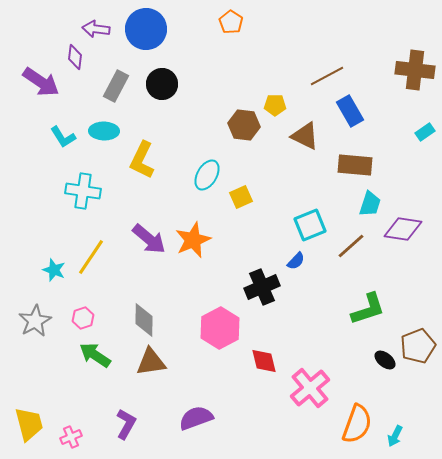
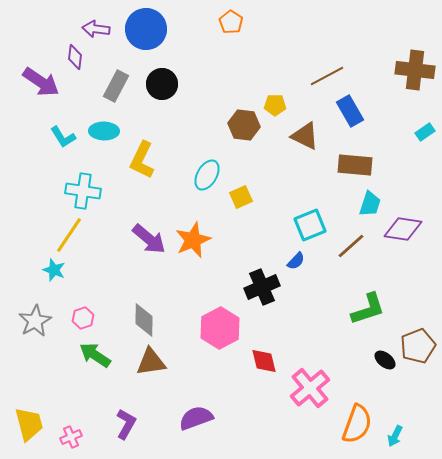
yellow line at (91, 257): moved 22 px left, 22 px up
